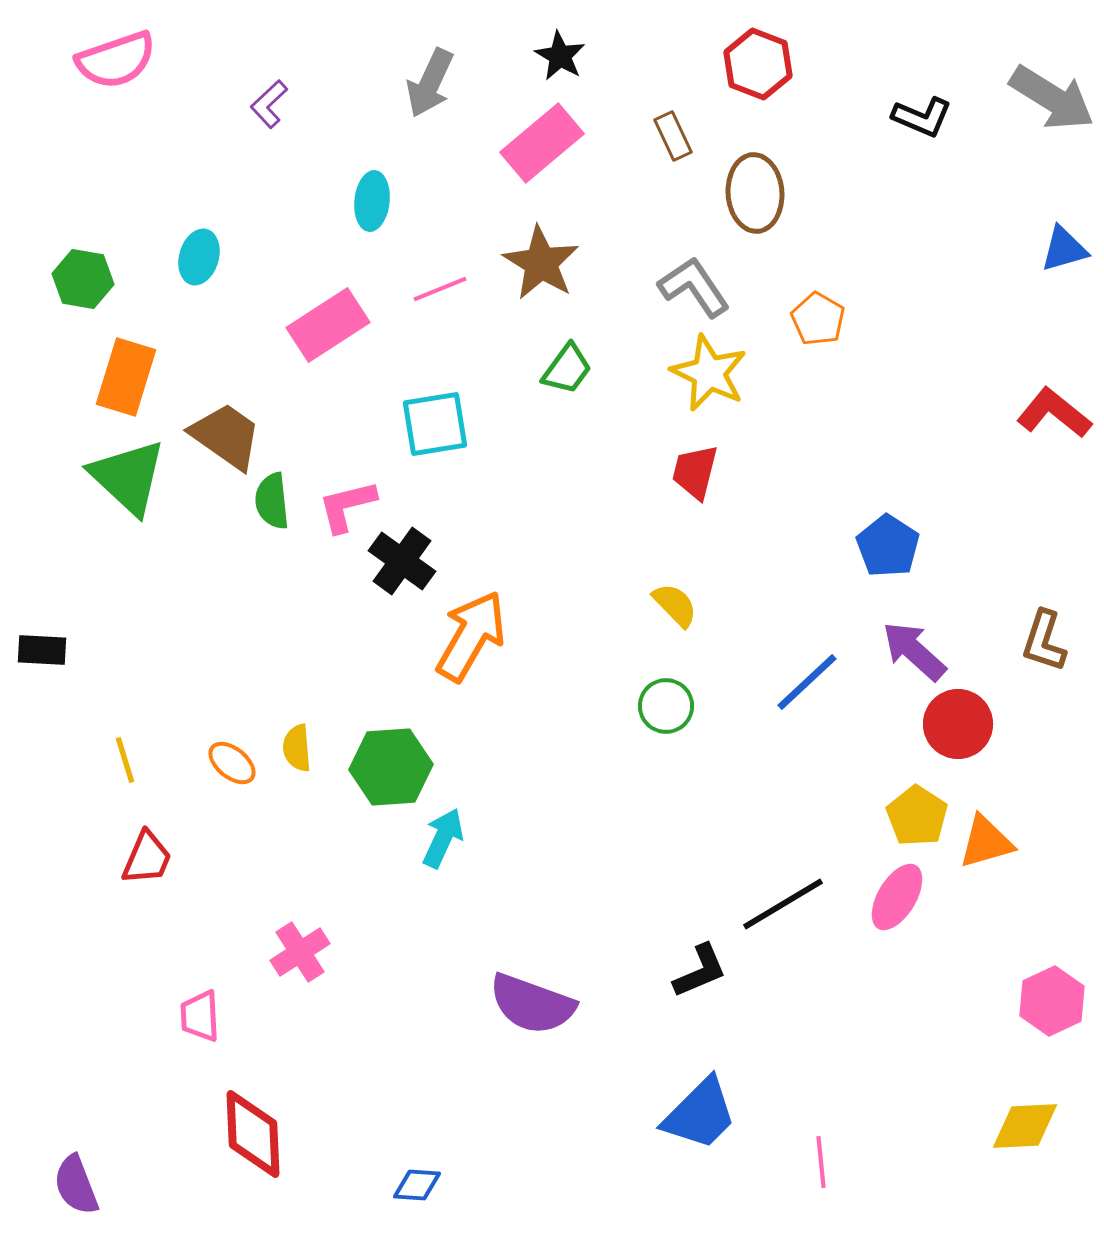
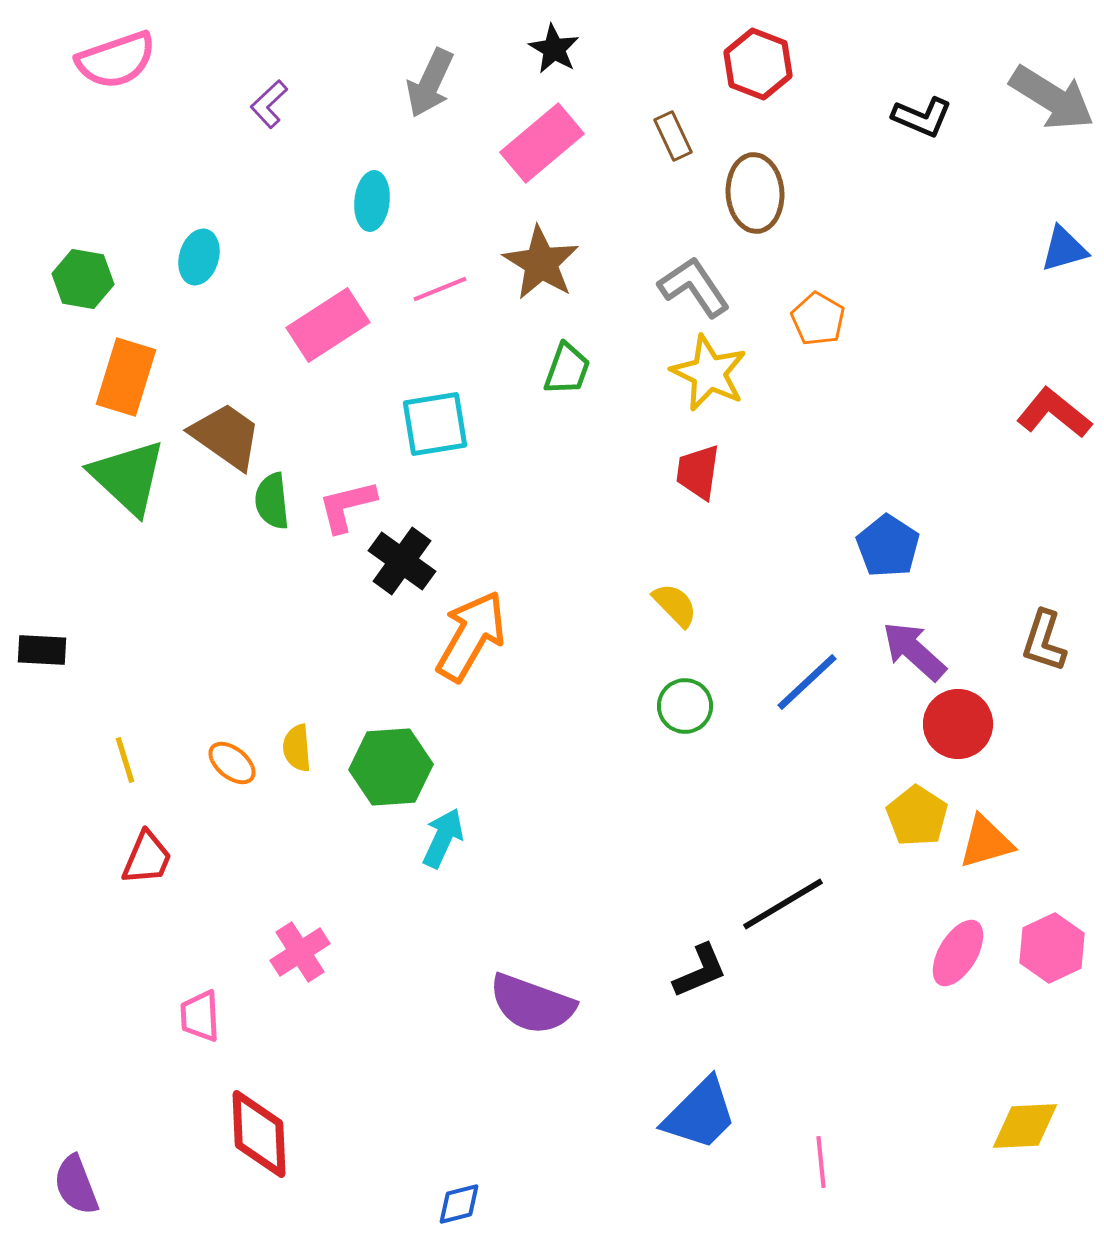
black star at (560, 56): moved 6 px left, 7 px up
green trapezoid at (567, 369): rotated 16 degrees counterclockwise
red trapezoid at (695, 472): moved 3 px right; rotated 6 degrees counterclockwise
green circle at (666, 706): moved 19 px right
pink ellipse at (897, 897): moved 61 px right, 56 px down
pink hexagon at (1052, 1001): moved 53 px up
red diamond at (253, 1134): moved 6 px right
blue diamond at (417, 1185): moved 42 px right, 19 px down; rotated 18 degrees counterclockwise
